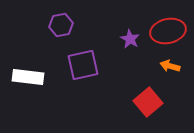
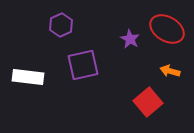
purple hexagon: rotated 15 degrees counterclockwise
red ellipse: moved 1 px left, 2 px up; rotated 44 degrees clockwise
orange arrow: moved 5 px down
